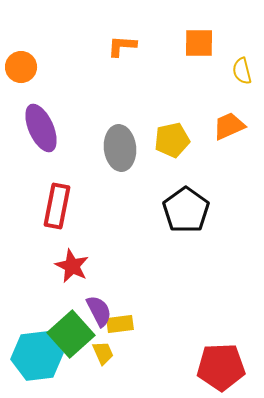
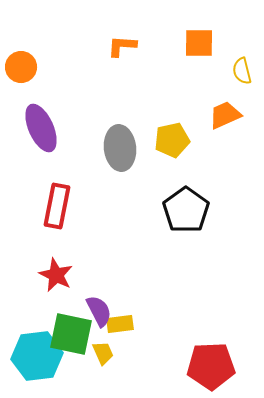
orange trapezoid: moved 4 px left, 11 px up
red star: moved 16 px left, 9 px down
green square: rotated 36 degrees counterclockwise
red pentagon: moved 10 px left, 1 px up
